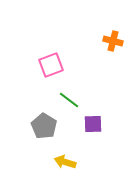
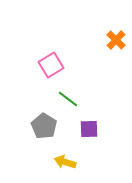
orange cross: moved 3 px right, 1 px up; rotated 30 degrees clockwise
pink square: rotated 10 degrees counterclockwise
green line: moved 1 px left, 1 px up
purple square: moved 4 px left, 5 px down
